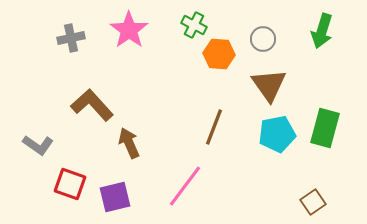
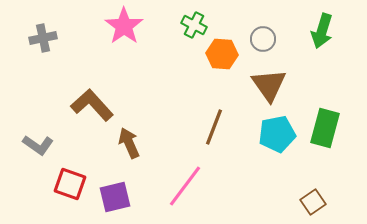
pink star: moved 5 px left, 4 px up
gray cross: moved 28 px left
orange hexagon: moved 3 px right
